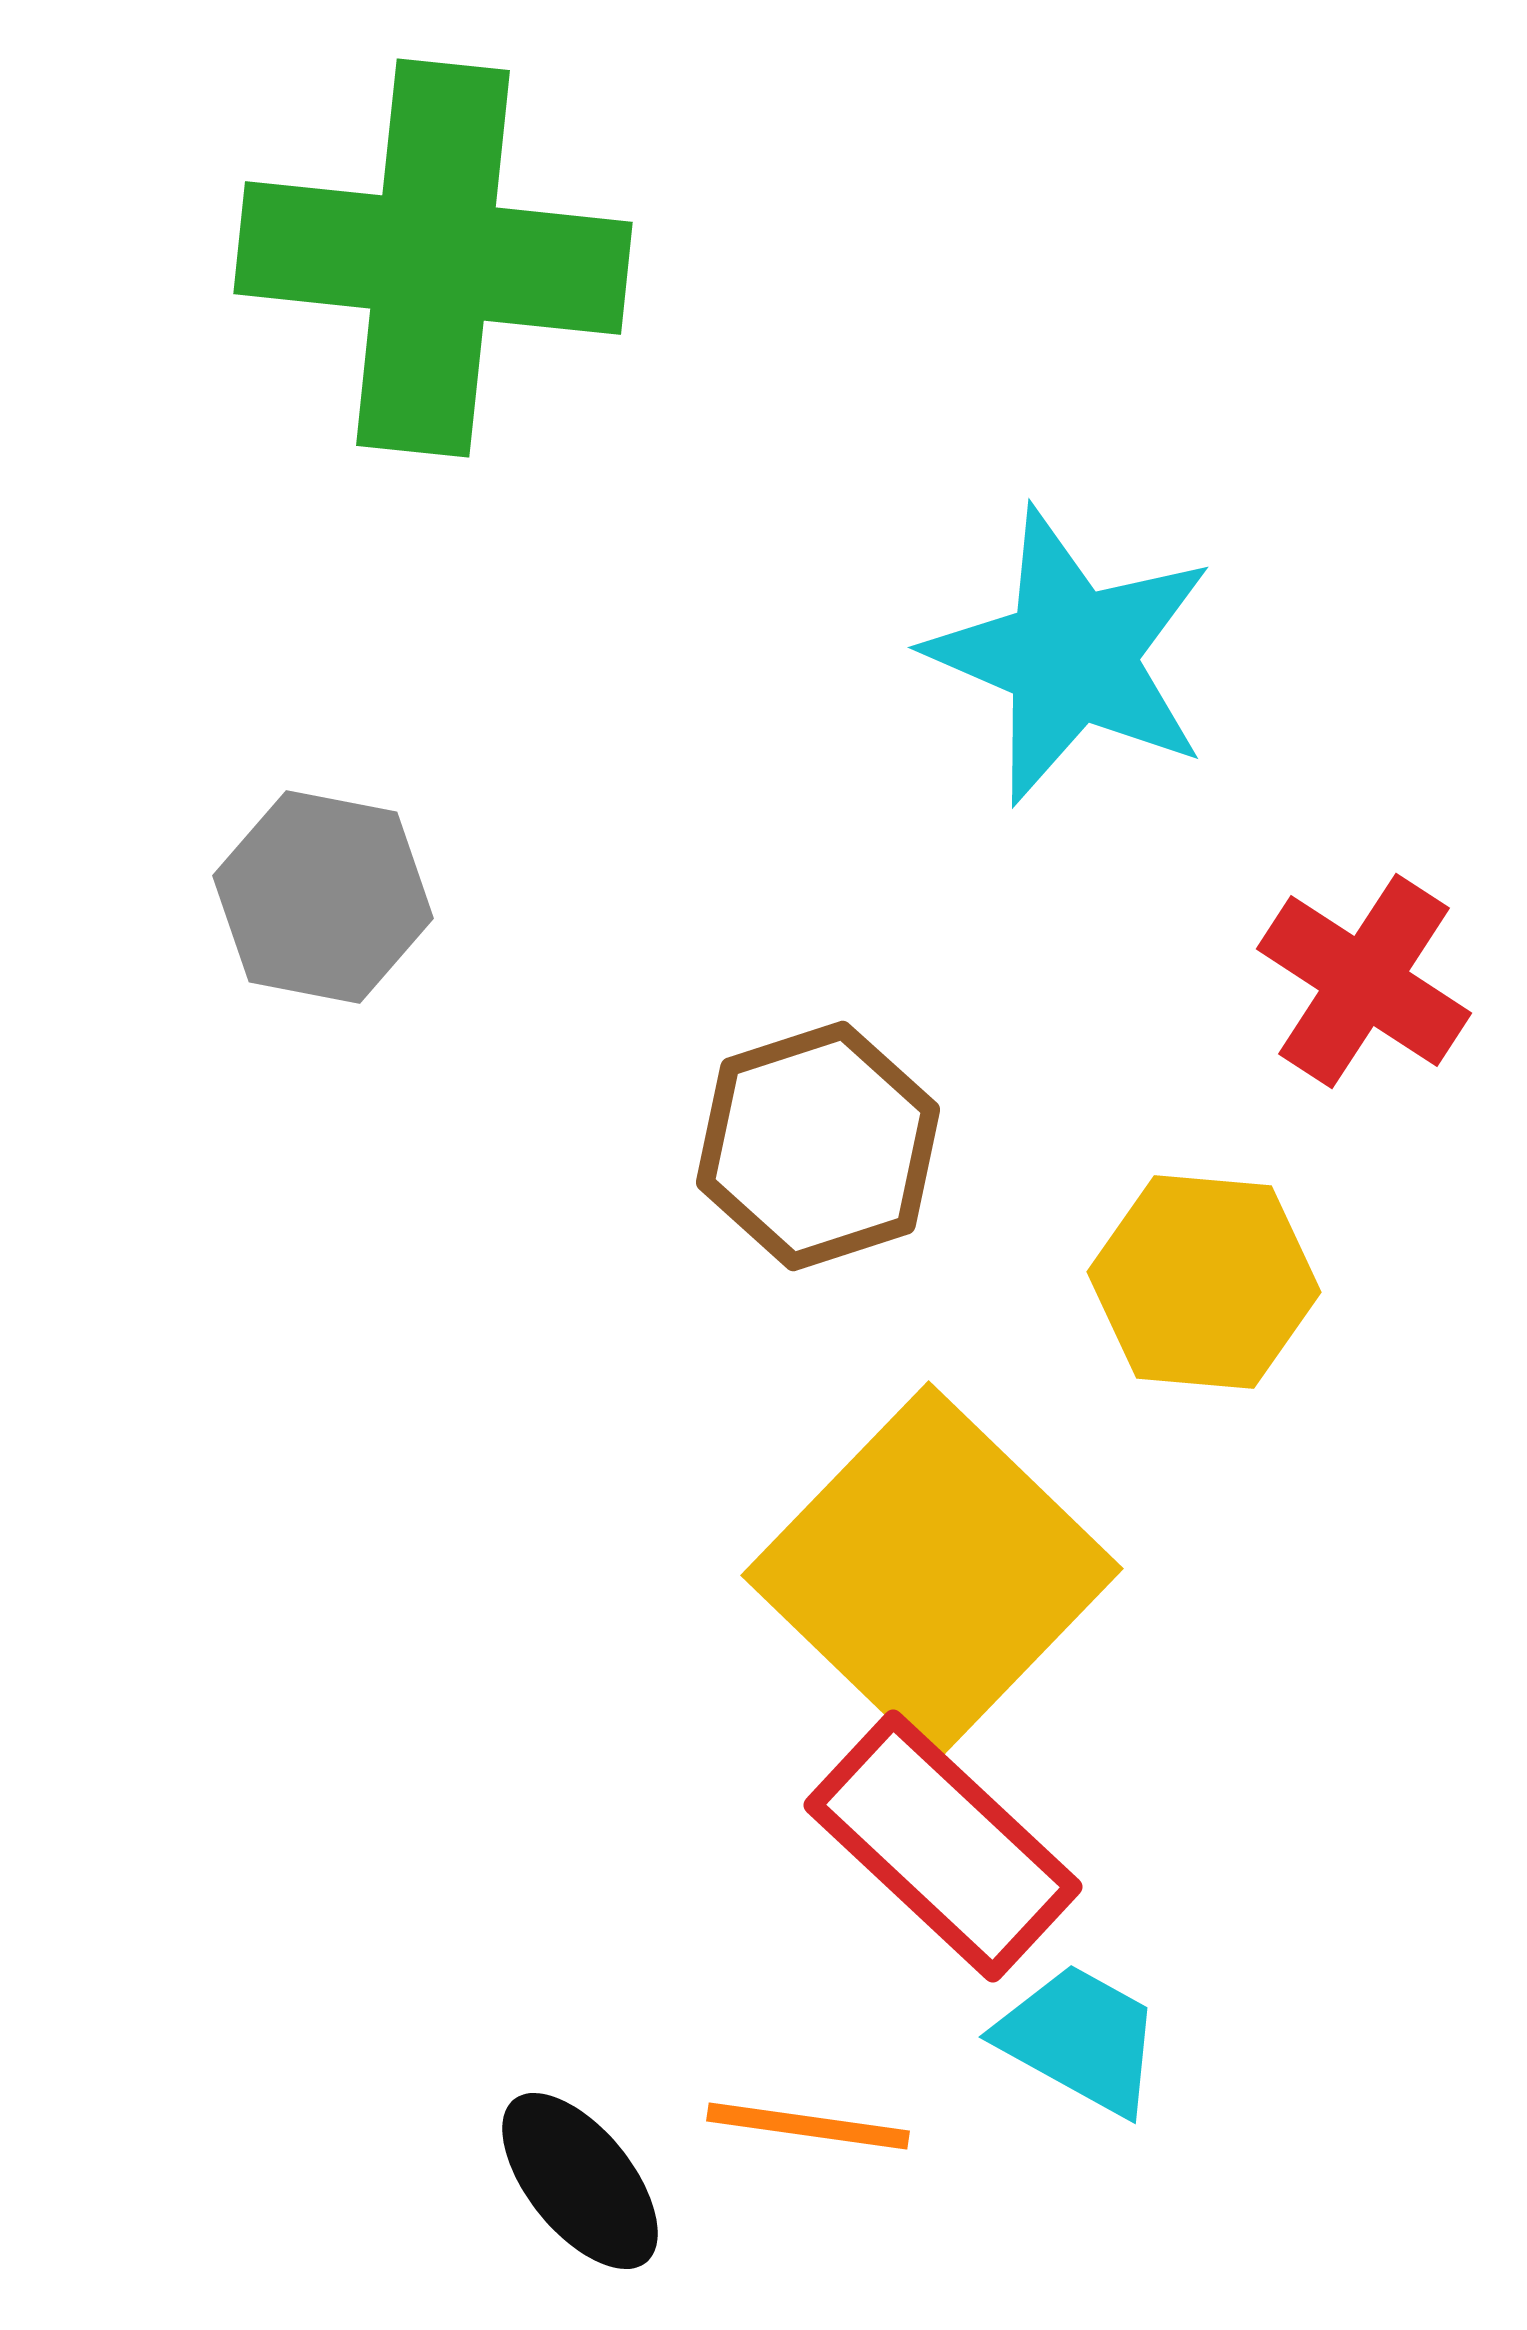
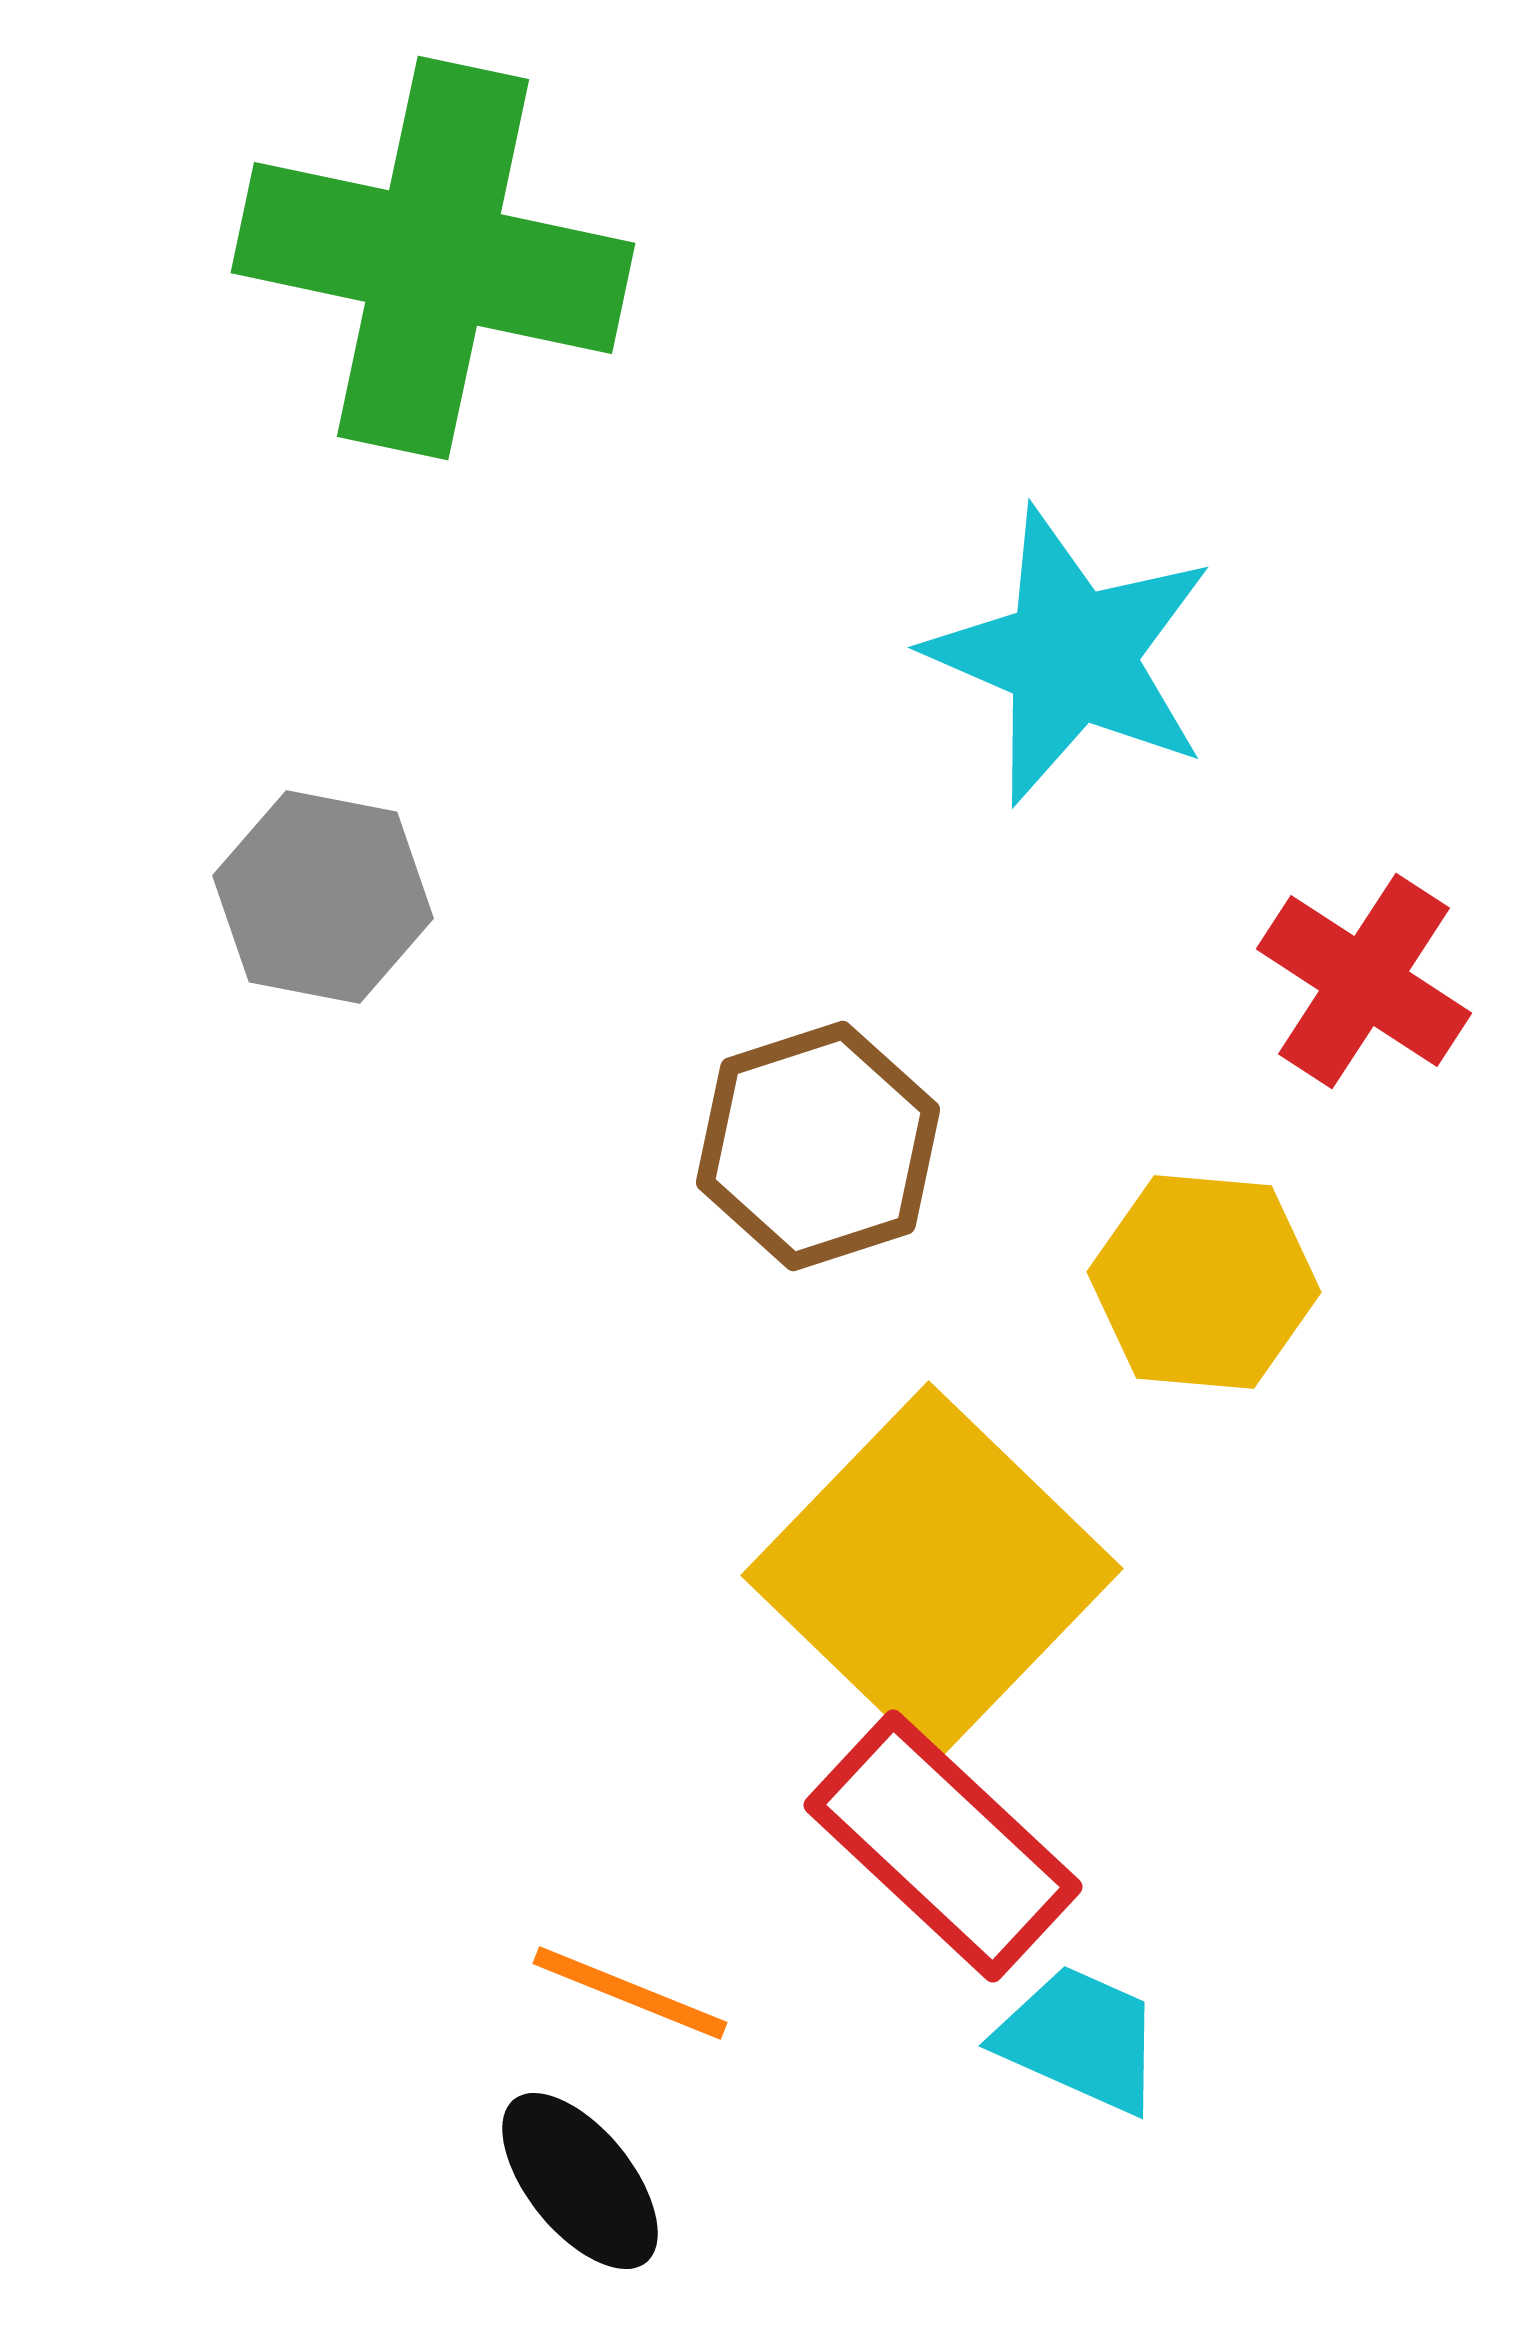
green cross: rotated 6 degrees clockwise
cyan trapezoid: rotated 5 degrees counterclockwise
orange line: moved 178 px left, 133 px up; rotated 14 degrees clockwise
